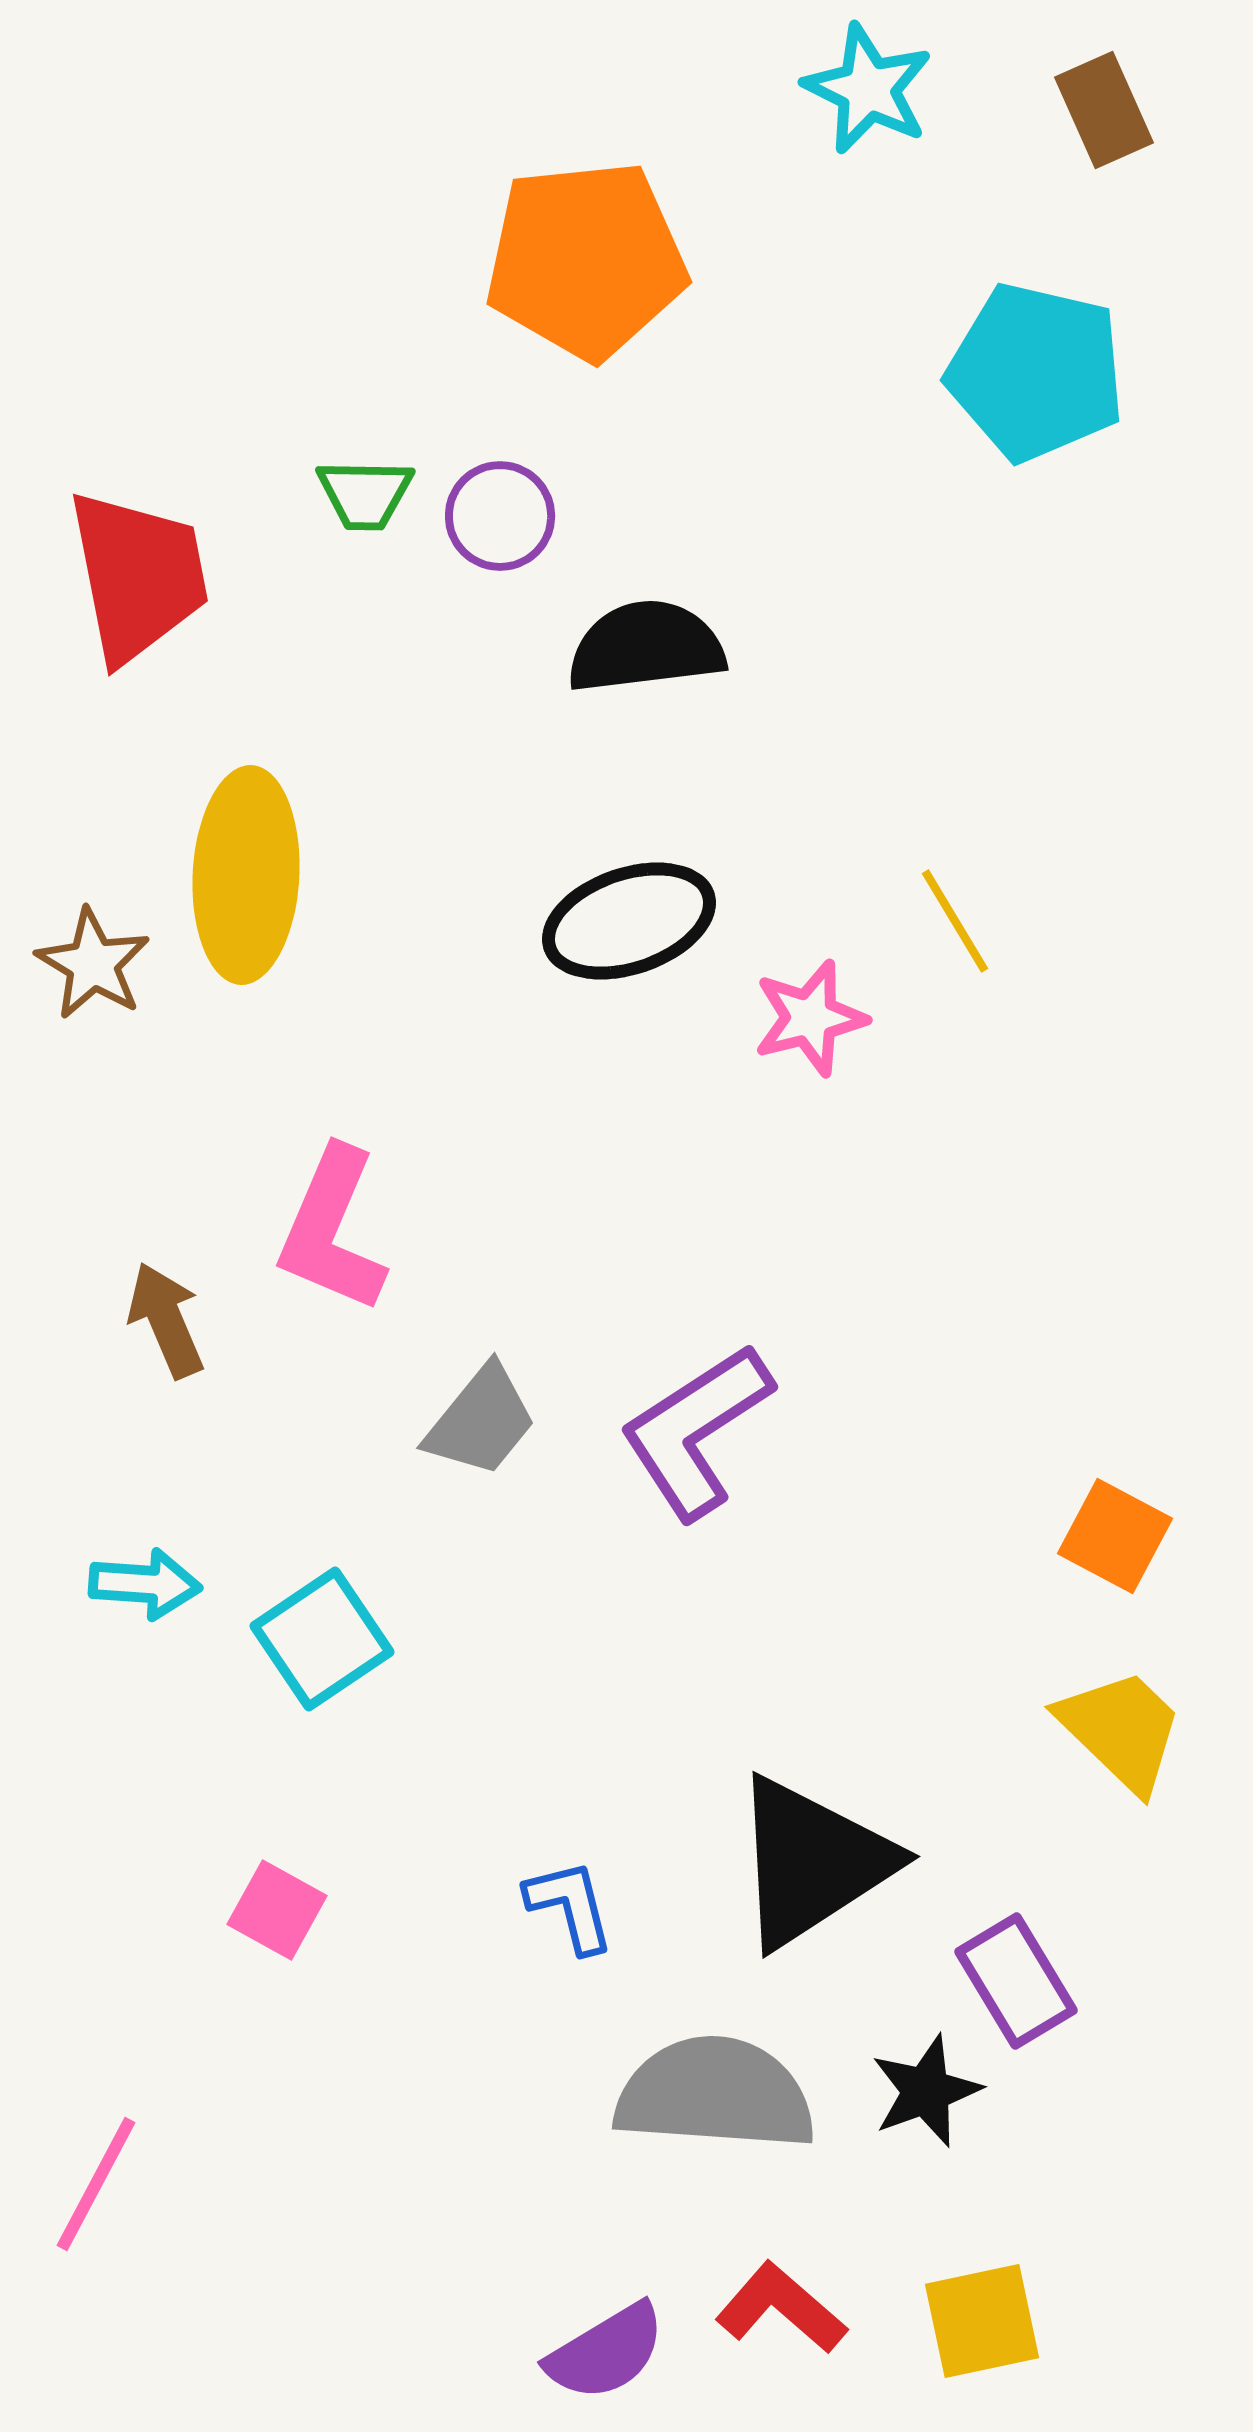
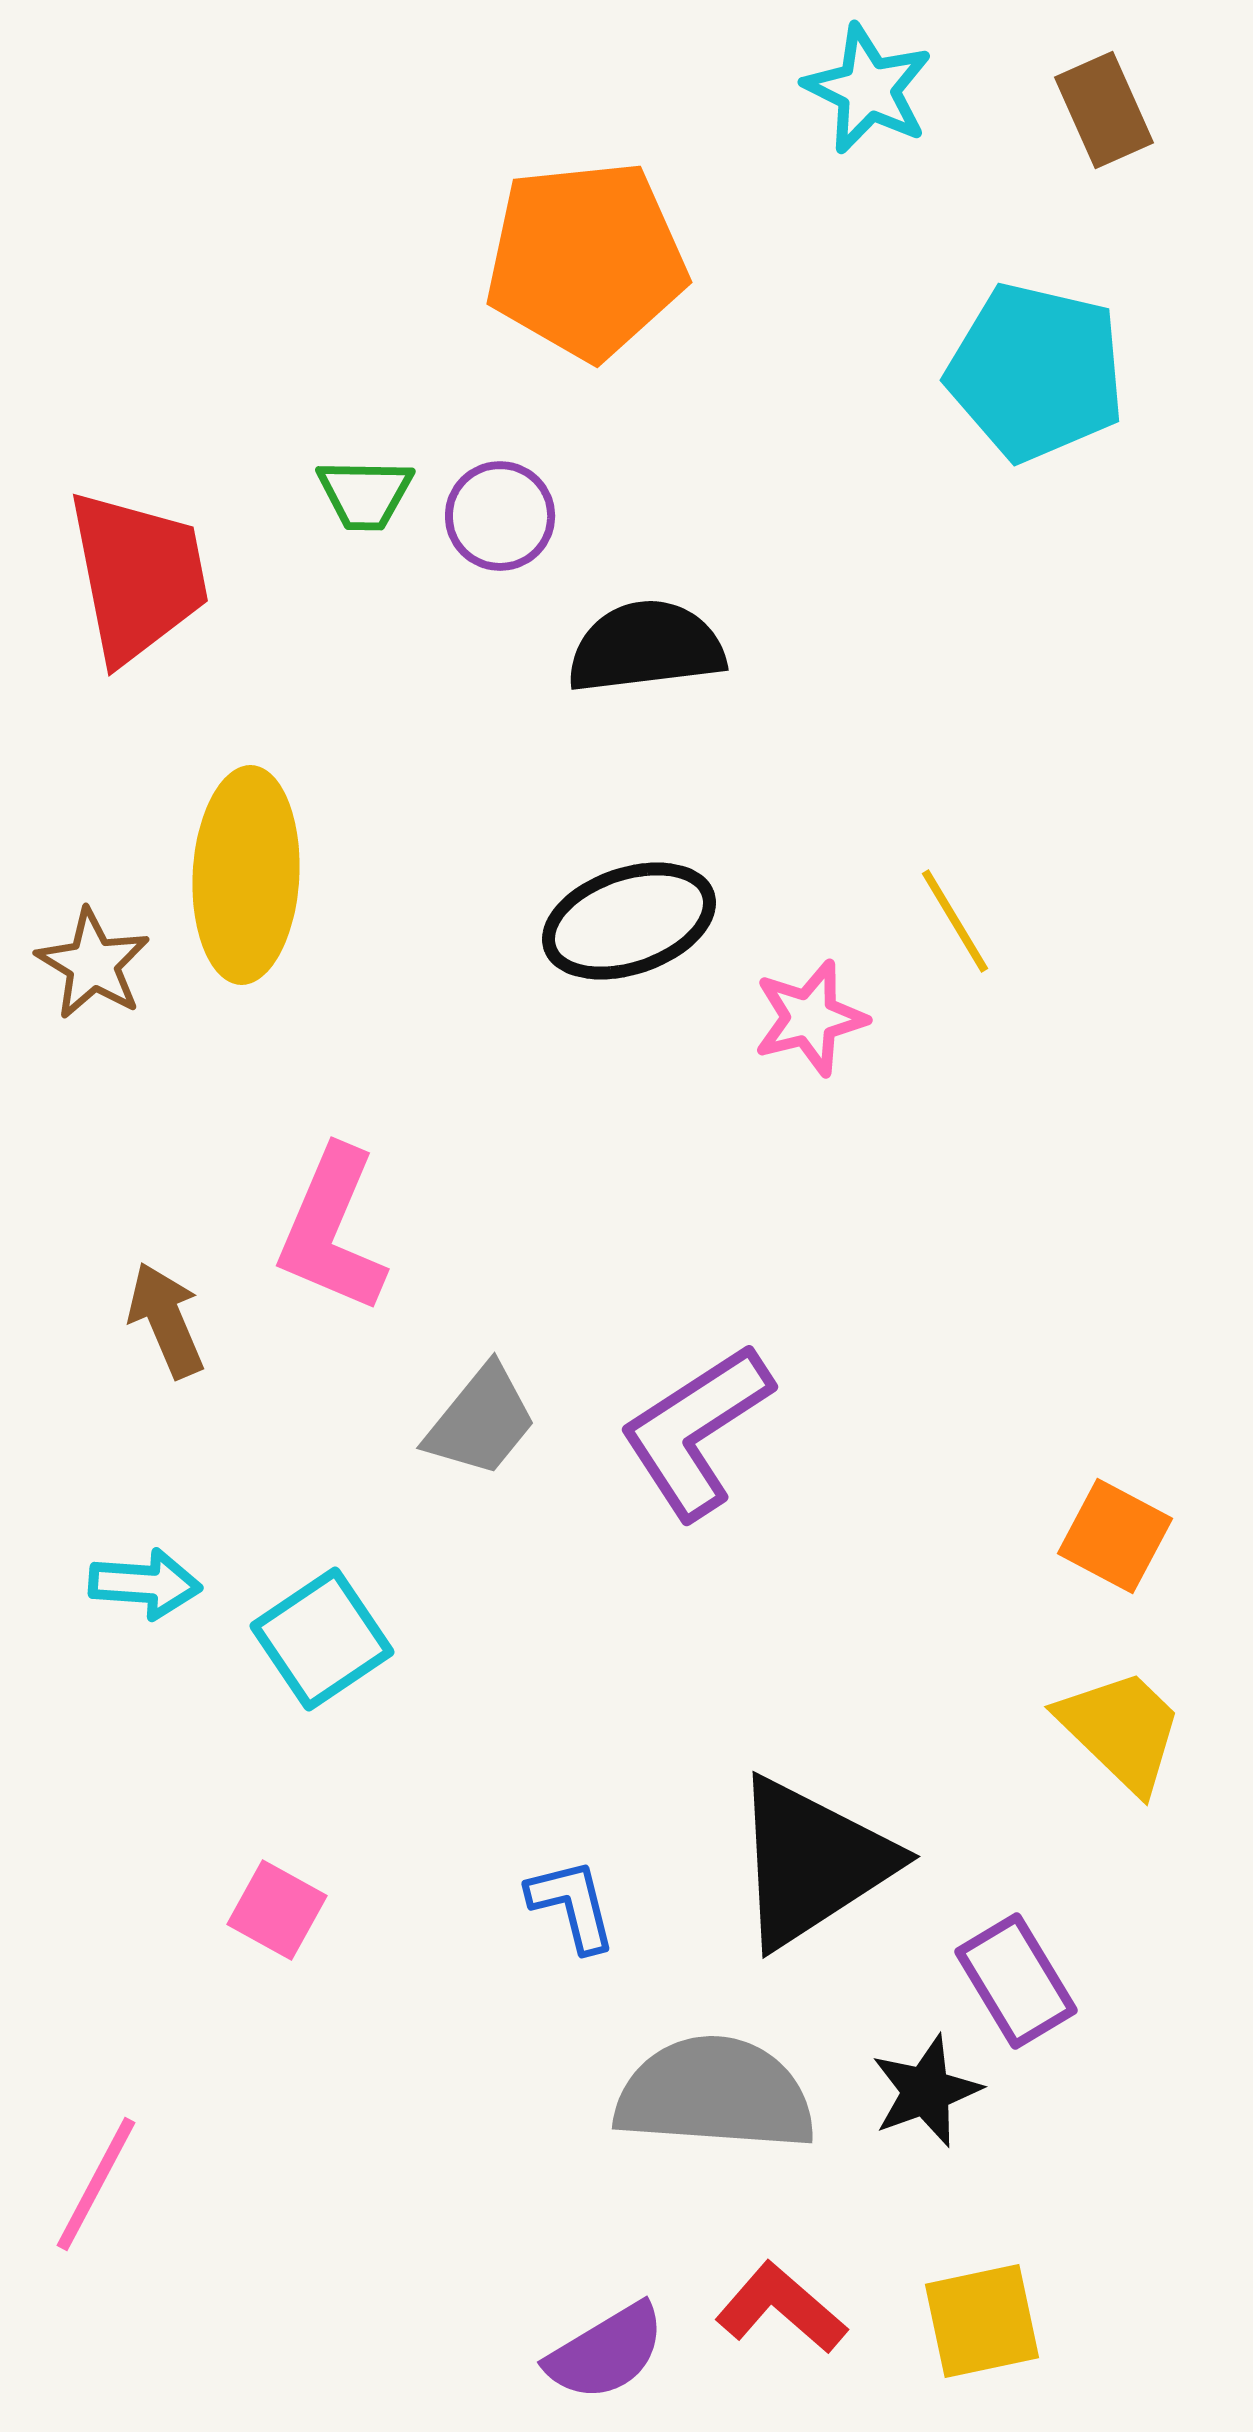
blue L-shape: moved 2 px right, 1 px up
